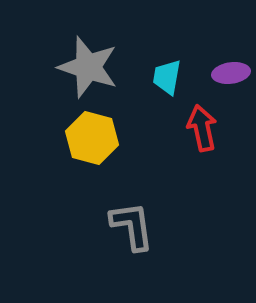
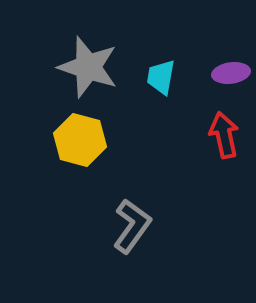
cyan trapezoid: moved 6 px left
red arrow: moved 22 px right, 7 px down
yellow hexagon: moved 12 px left, 2 px down
gray L-shape: rotated 44 degrees clockwise
